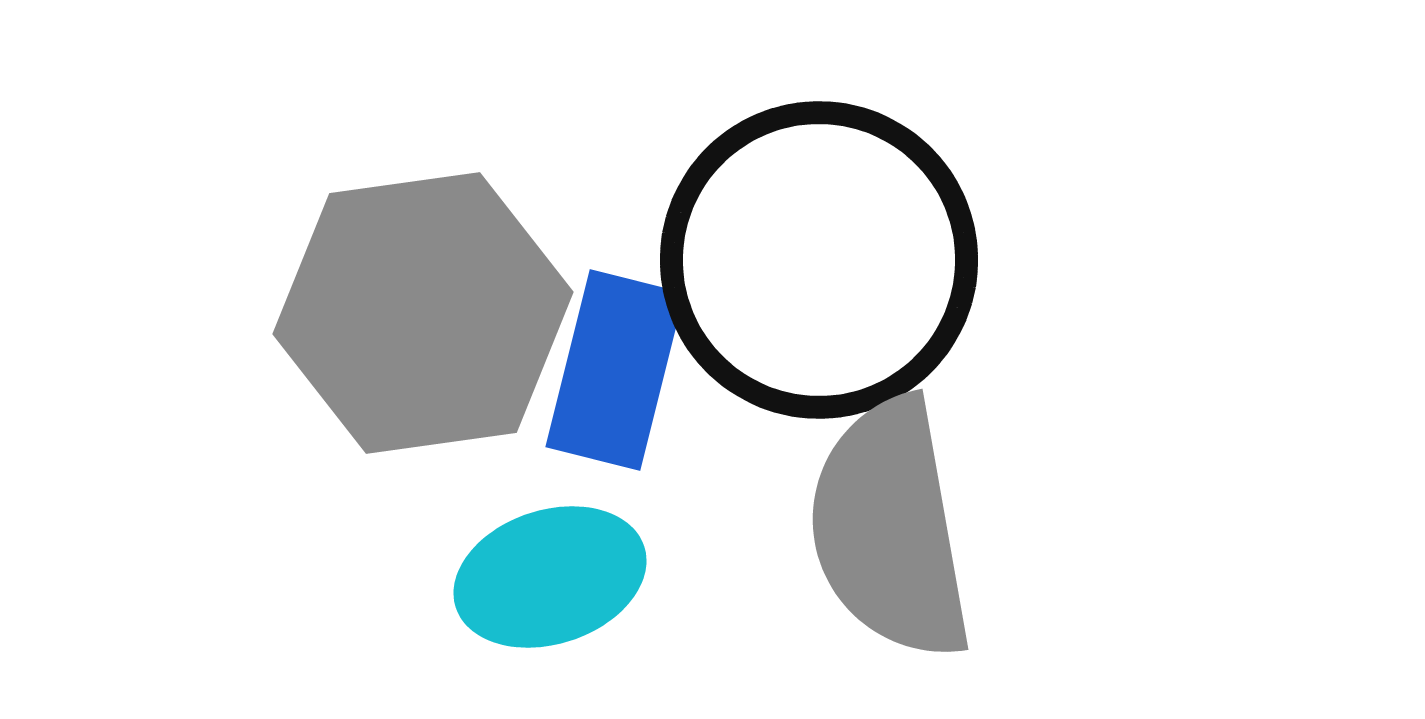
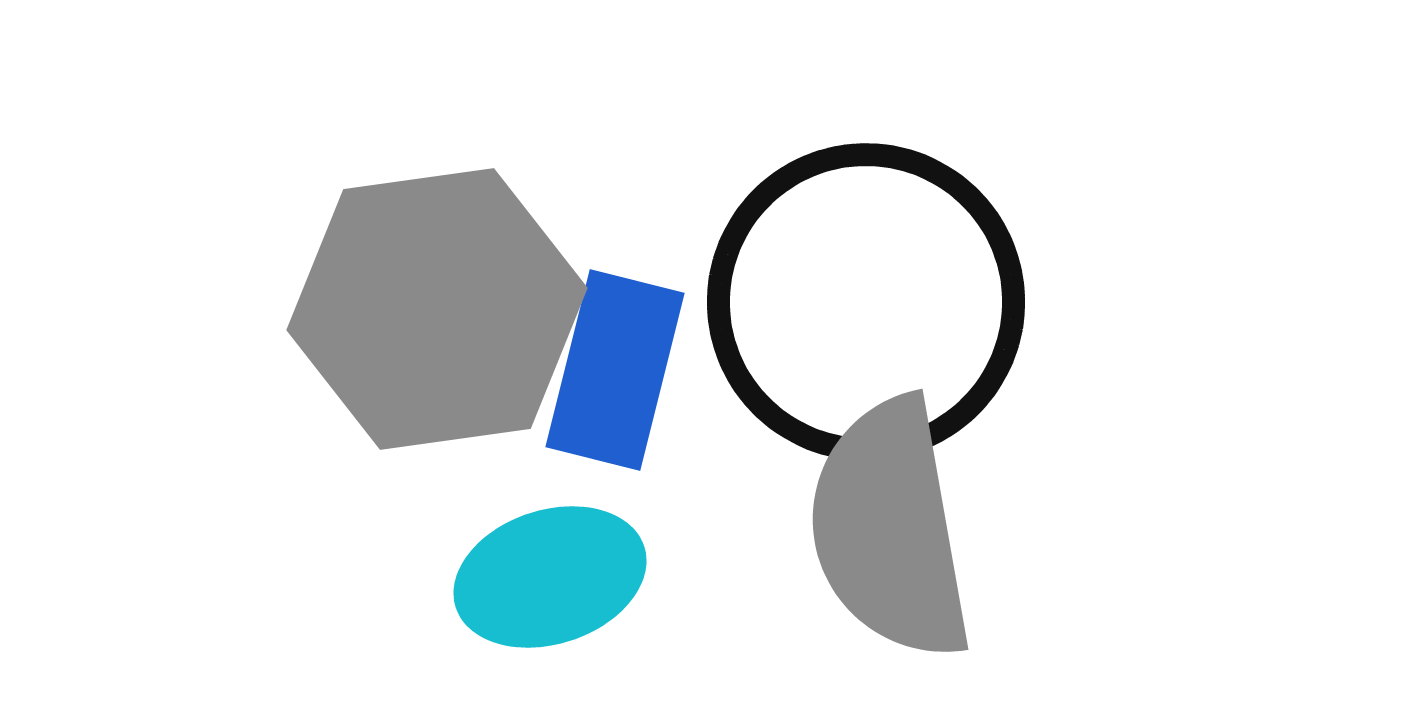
black circle: moved 47 px right, 42 px down
gray hexagon: moved 14 px right, 4 px up
